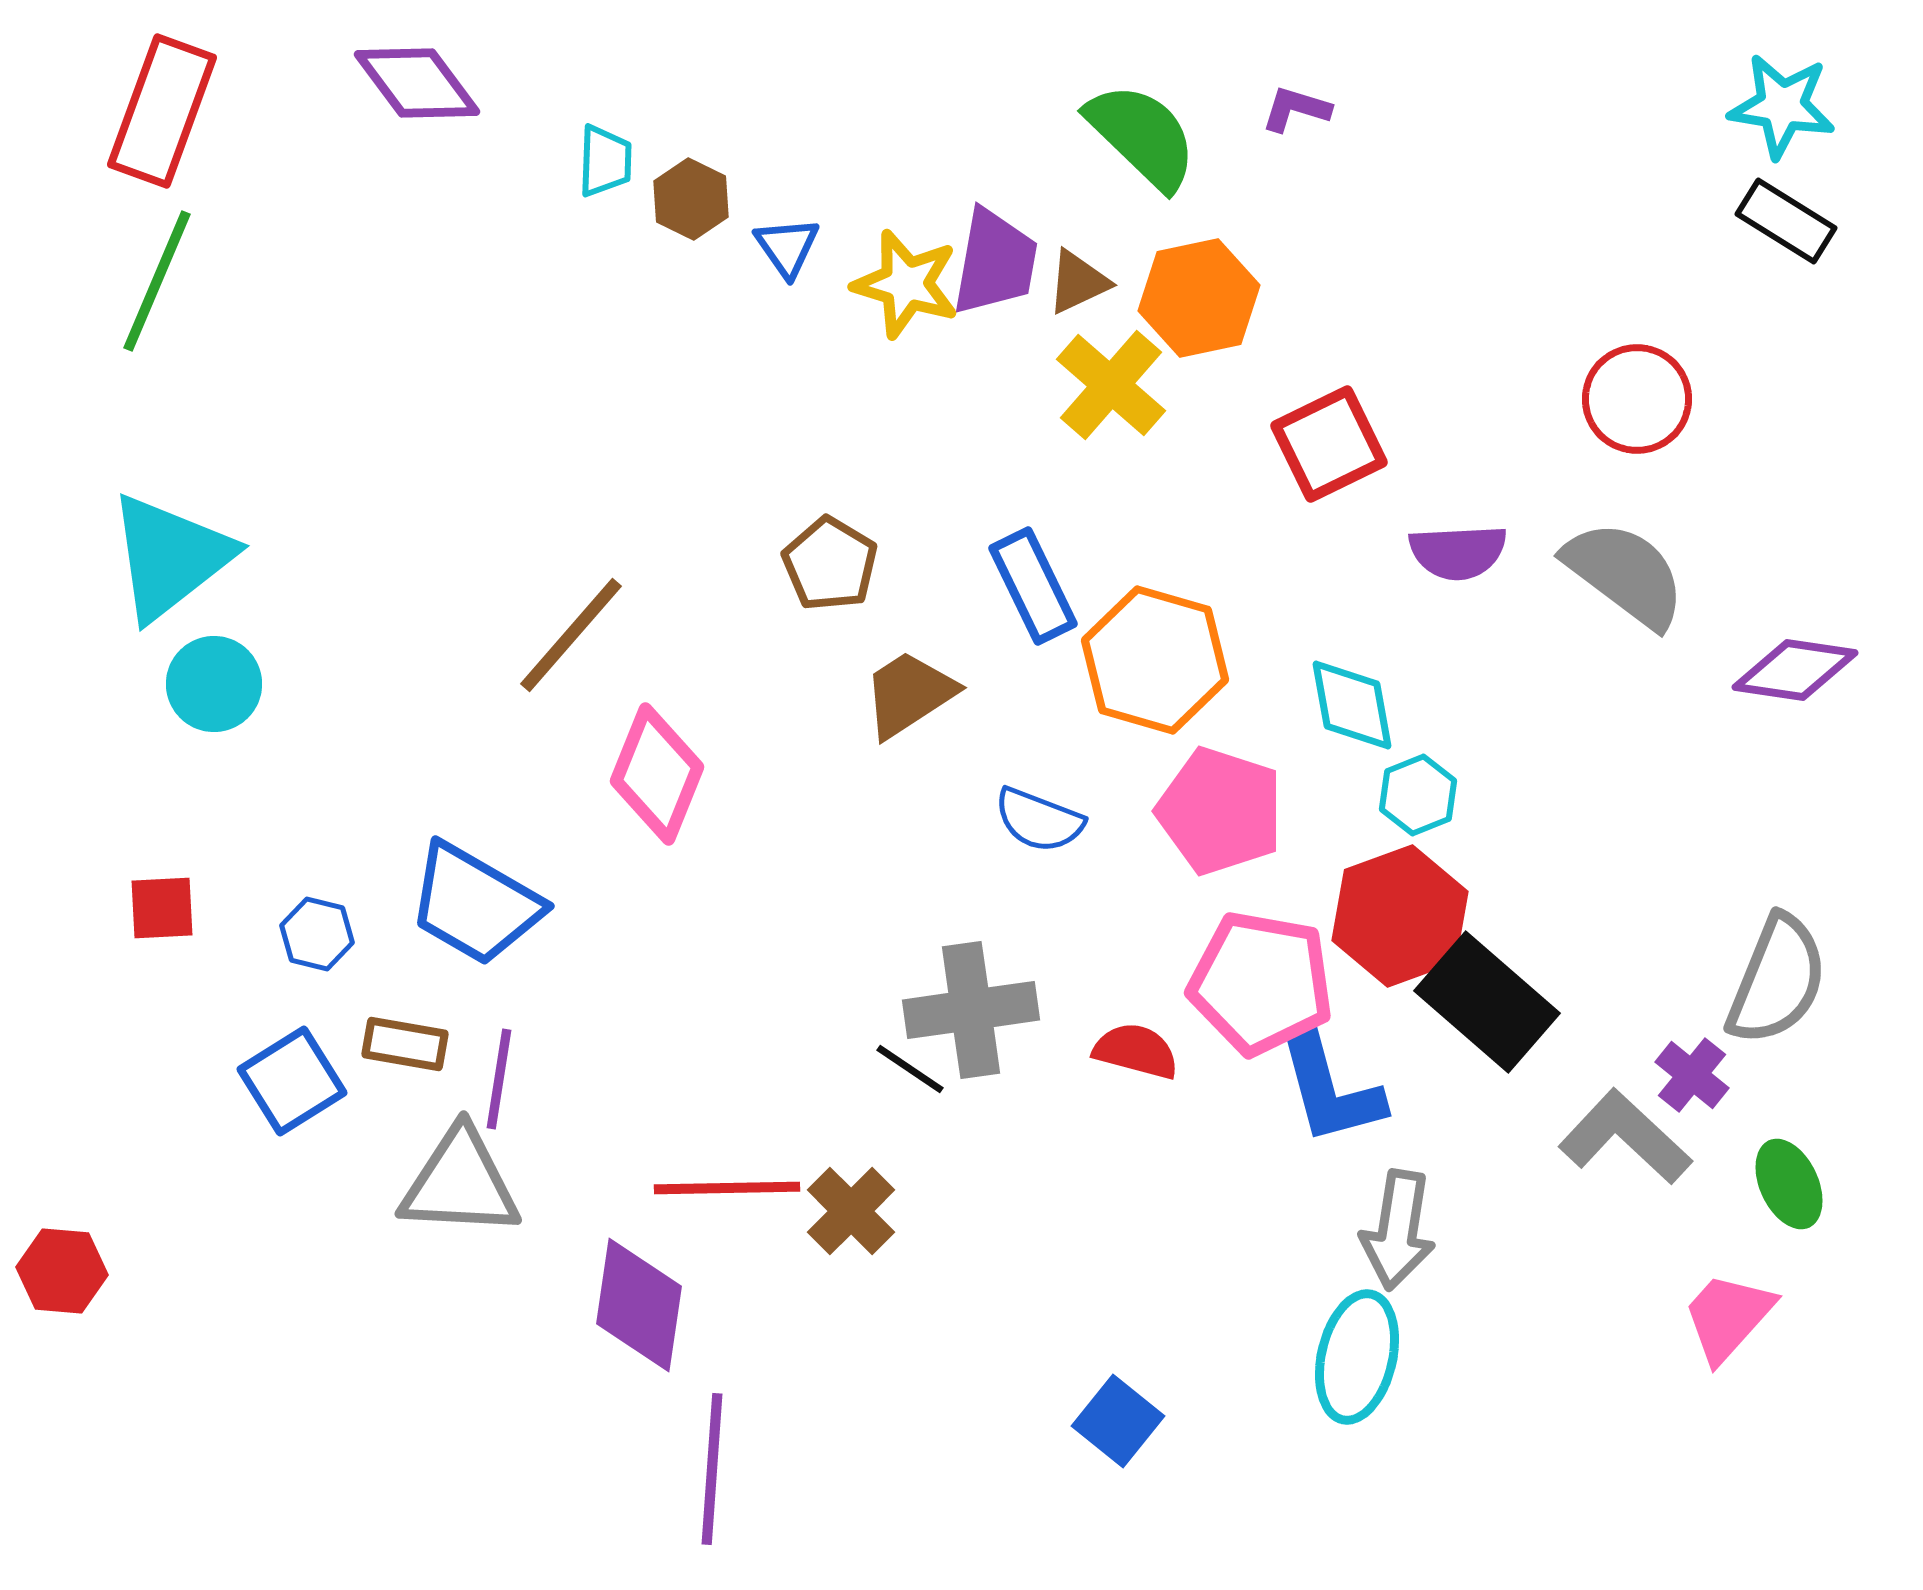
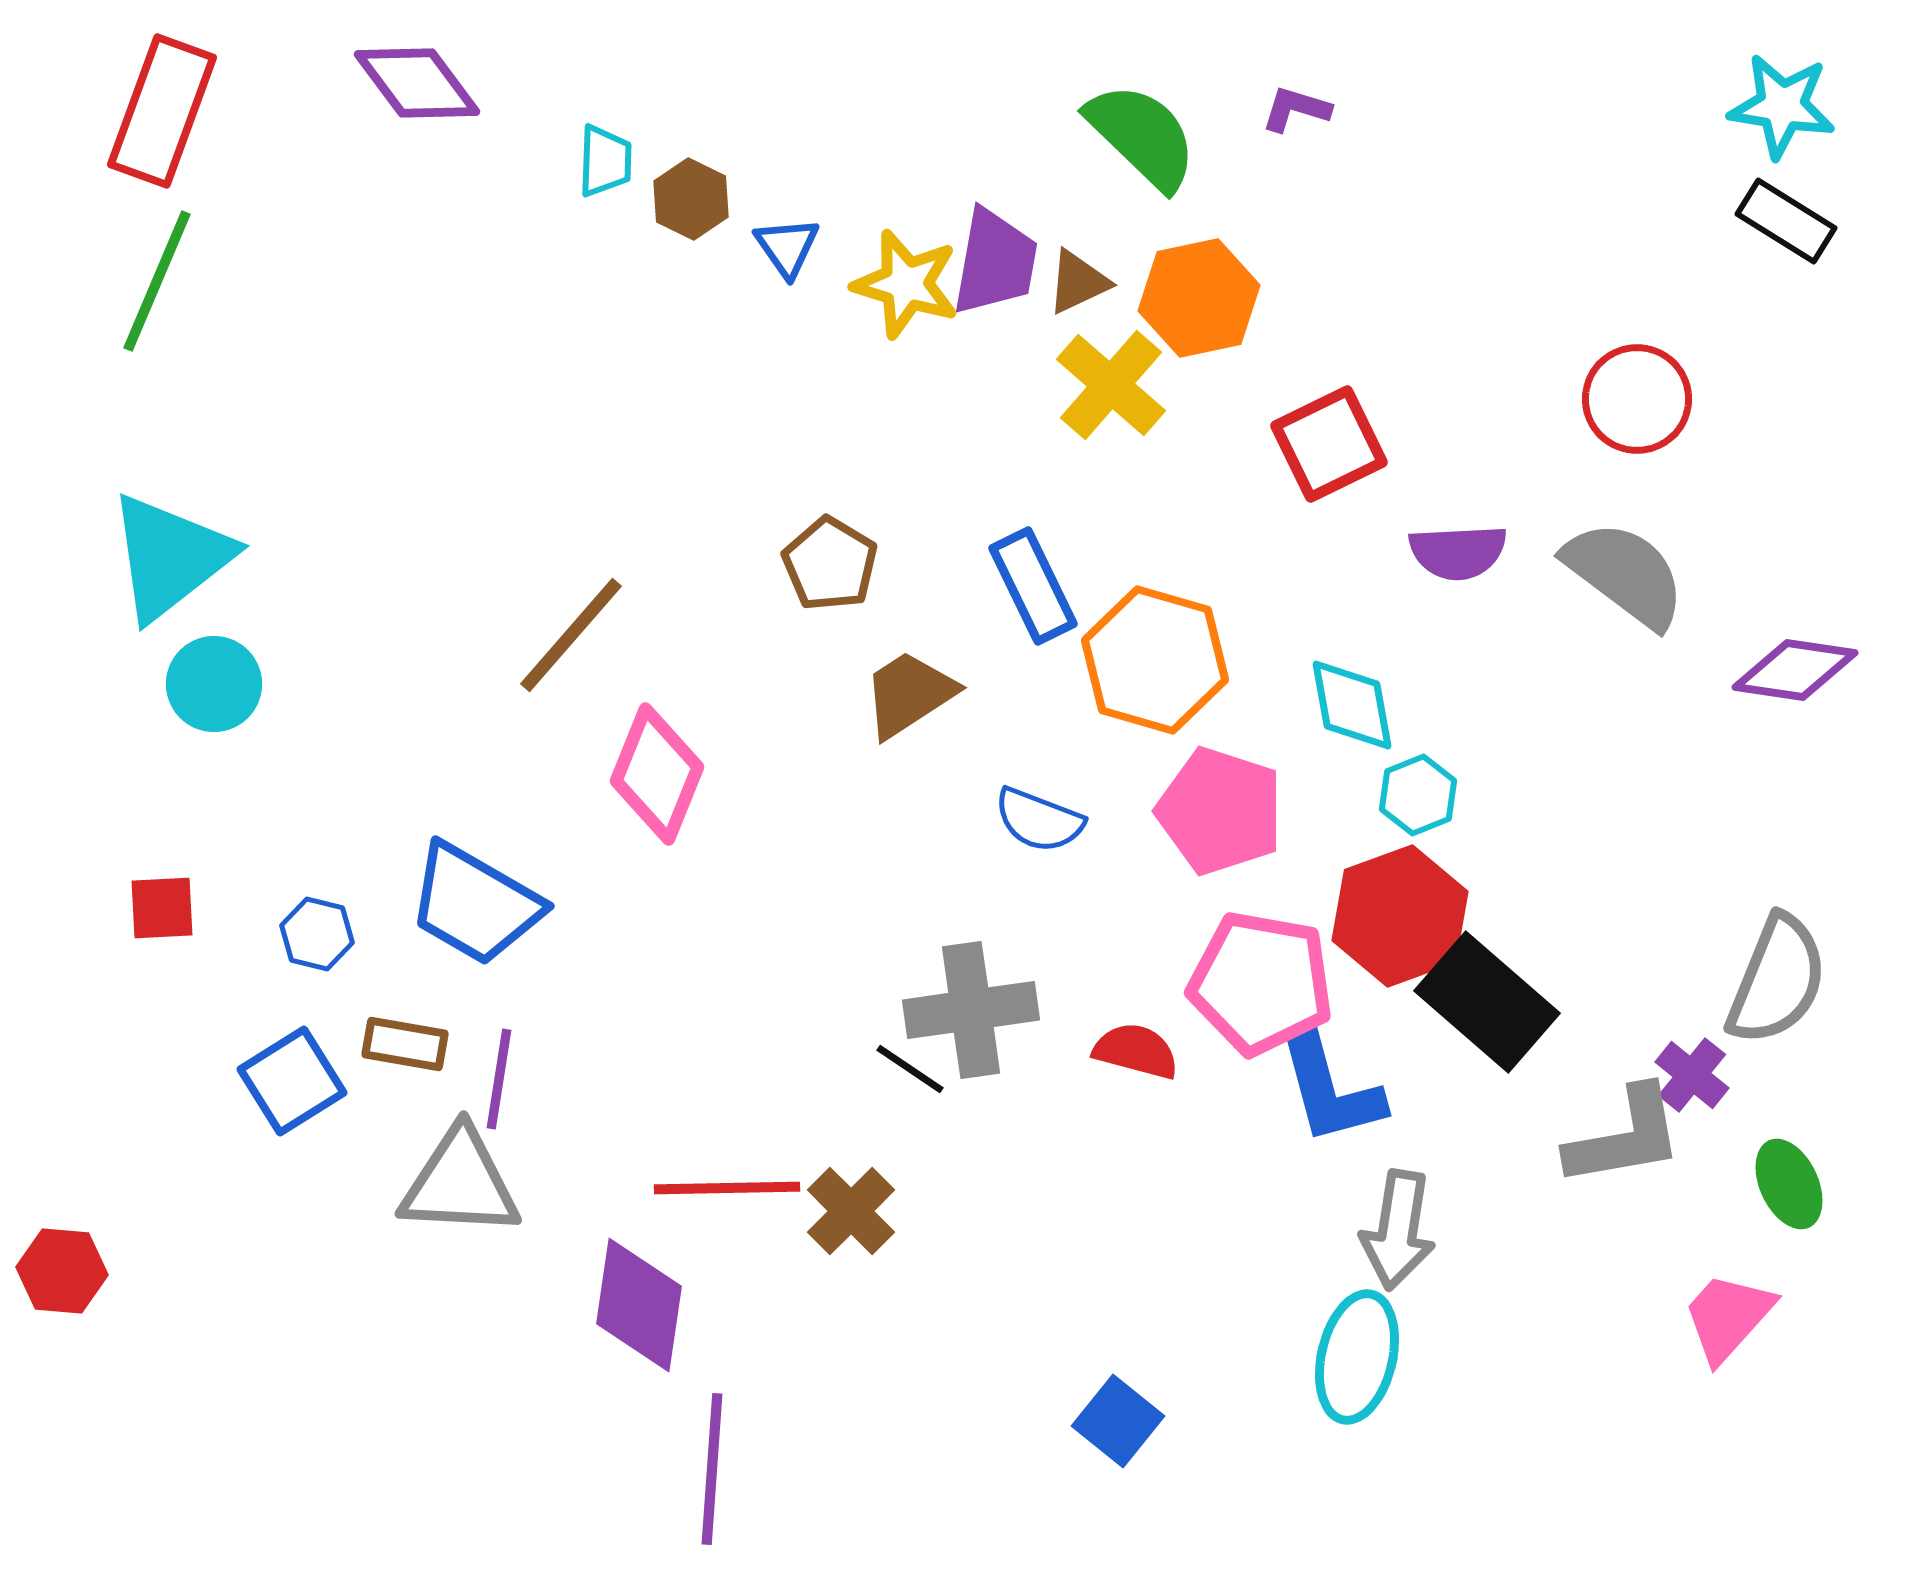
gray L-shape at (1625, 1137): rotated 127 degrees clockwise
